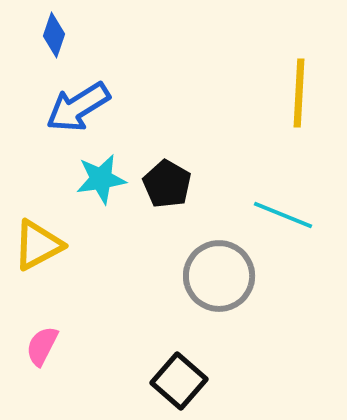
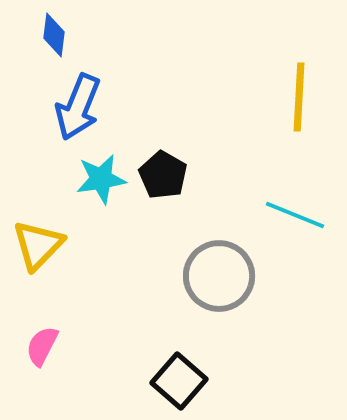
blue diamond: rotated 12 degrees counterclockwise
yellow line: moved 4 px down
blue arrow: rotated 36 degrees counterclockwise
black pentagon: moved 4 px left, 9 px up
cyan line: moved 12 px right
yellow triangle: rotated 18 degrees counterclockwise
